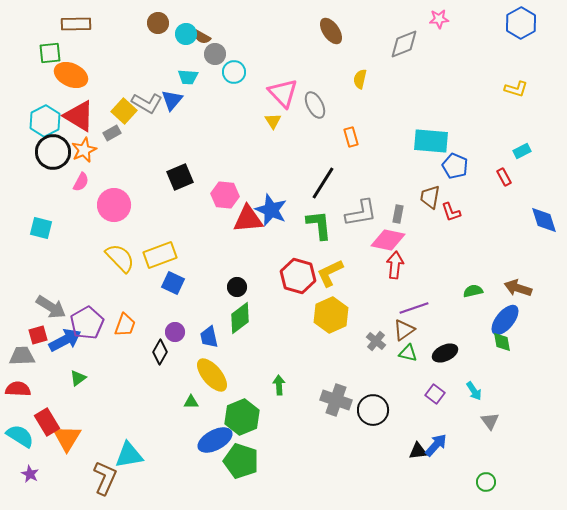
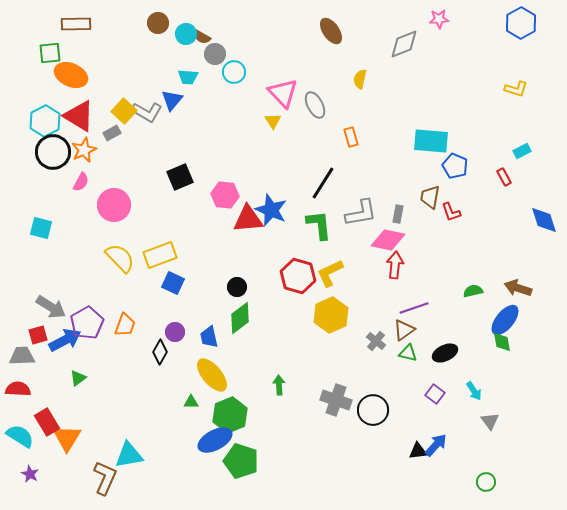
gray L-shape at (147, 103): moved 9 px down
green hexagon at (242, 417): moved 12 px left, 2 px up
